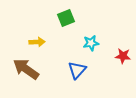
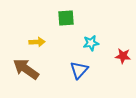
green square: rotated 18 degrees clockwise
blue triangle: moved 2 px right
